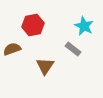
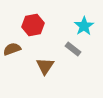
cyan star: rotated 12 degrees clockwise
